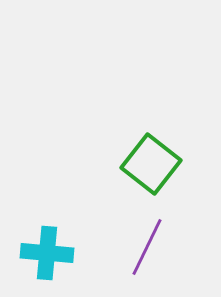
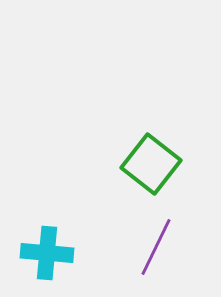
purple line: moved 9 px right
